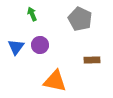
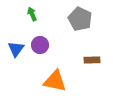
blue triangle: moved 2 px down
